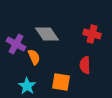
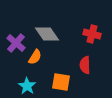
purple cross: moved 1 px up; rotated 12 degrees clockwise
orange semicircle: moved 1 px right; rotated 56 degrees clockwise
